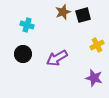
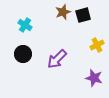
cyan cross: moved 2 px left; rotated 16 degrees clockwise
purple arrow: moved 1 px down; rotated 15 degrees counterclockwise
